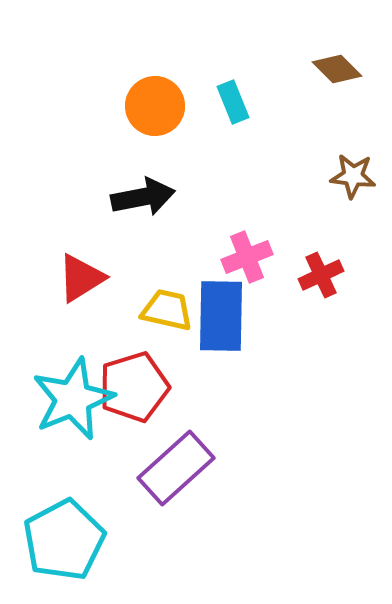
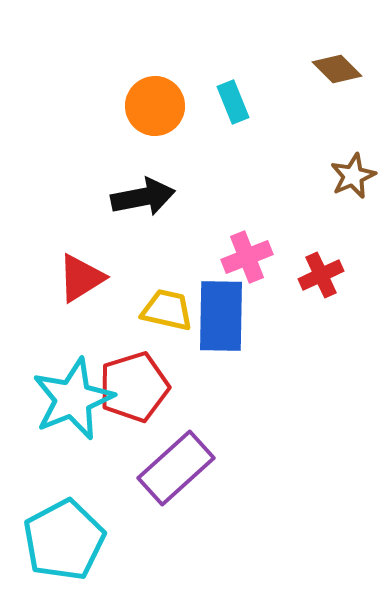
brown star: rotated 30 degrees counterclockwise
